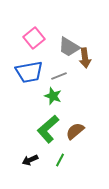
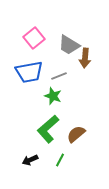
gray trapezoid: moved 2 px up
brown arrow: rotated 12 degrees clockwise
brown semicircle: moved 1 px right, 3 px down
